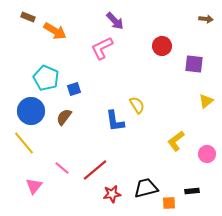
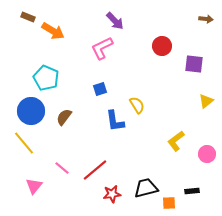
orange arrow: moved 2 px left
blue square: moved 26 px right
